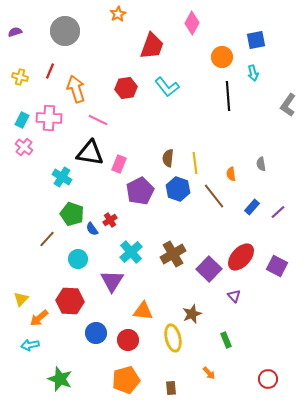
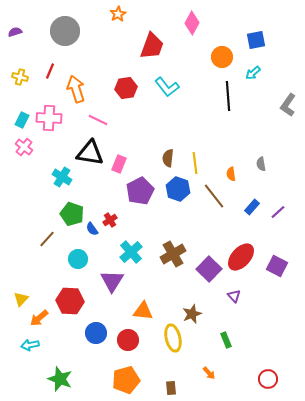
cyan arrow at (253, 73): rotated 63 degrees clockwise
